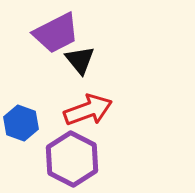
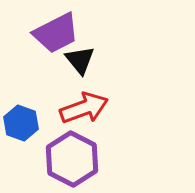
red arrow: moved 4 px left, 2 px up
